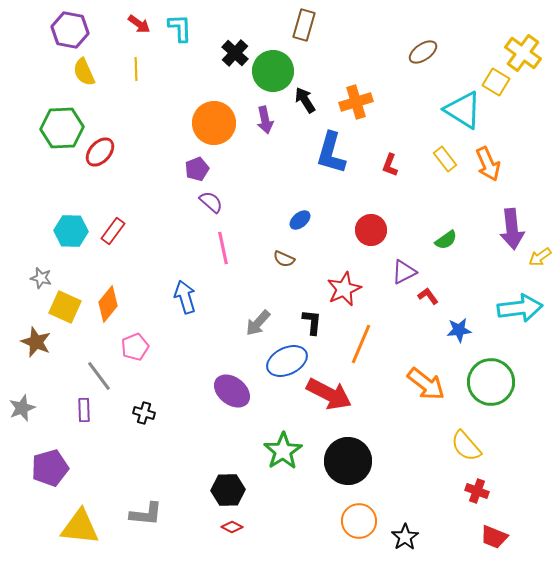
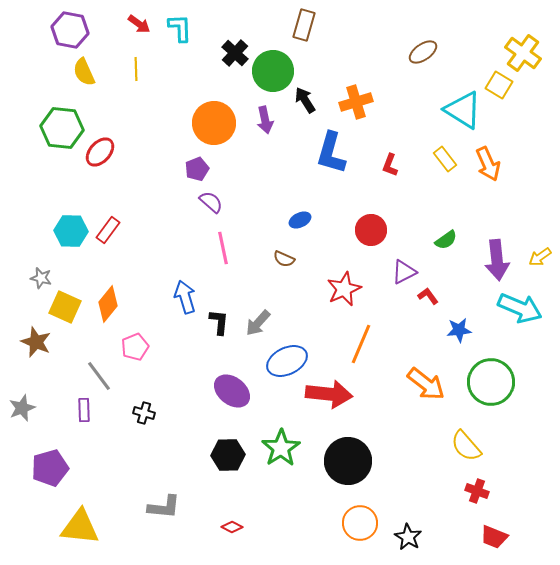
yellow square at (496, 82): moved 3 px right, 3 px down
green hexagon at (62, 128): rotated 9 degrees clockwise
blue ellipse at (300, 220): rotated 15 degrees clockwise
purple arrow at (512, 229): moved 15 px left, 31 px down
red rectangle at (113, 231): moved 5 px left, 1 px up
cyan arrow at (520, 308): rotated 30 degrees clockwise
black L-shape at (312, 322): moved 93 px left
red arrow at (329, 394): rotated 21 degrees counterclockwise
green star at (283, 451): moved 2 px left, 3 px up
black hexagon at (228, 490): moved 35 px up
gray L-shape at (146, 514): moved 18 px right, 7 px up
orange circle at (359, 521): moved 1 px right, 2 px down
black star at (405, 537): moved 3 px right; rotated 8 degrees counterclockwise
